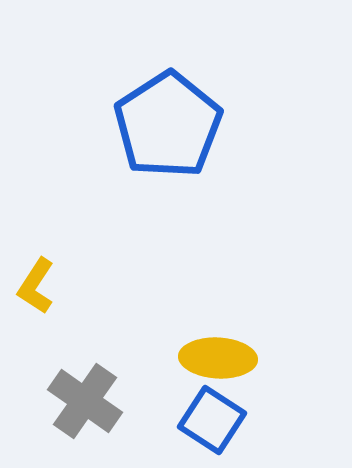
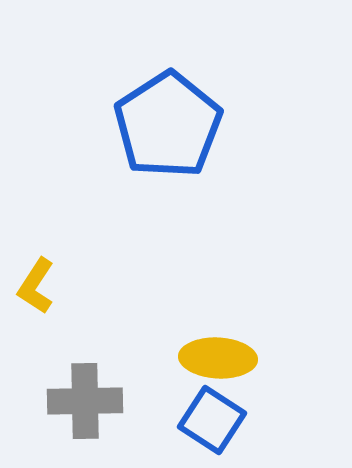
gray cross: rotated 36 degrees counterclockwise
